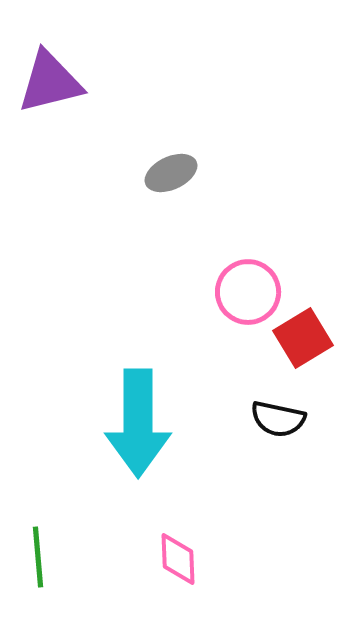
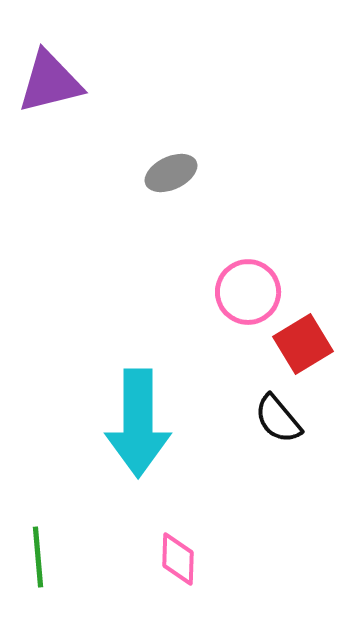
red square: moved 6 px down
black semicircle: rotated 38 degrees clockwise
pink diamond: rotated 4 degrees clockwise
